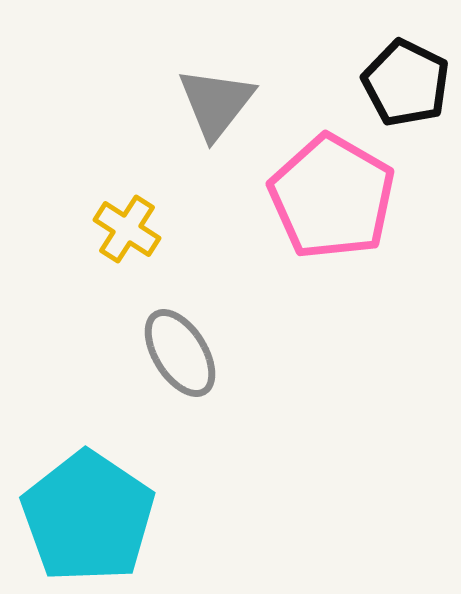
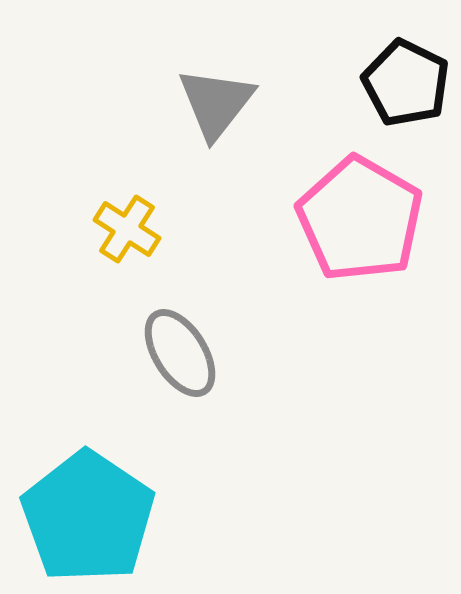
pink pentagon: moved 28 px right, 22 px down
